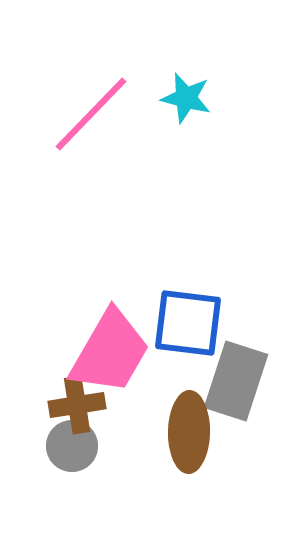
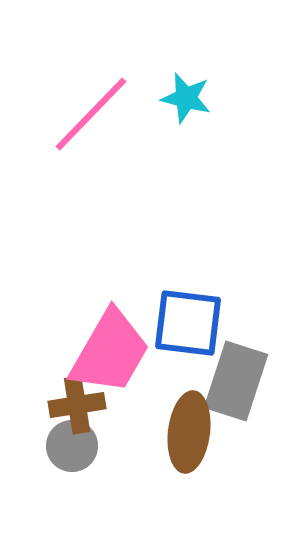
brown ellipse: rotated 6 degrees clockwise
